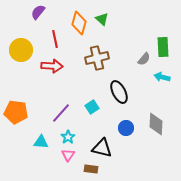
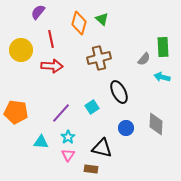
red line: moved 4 px left
brown cross: moved 2 px right
